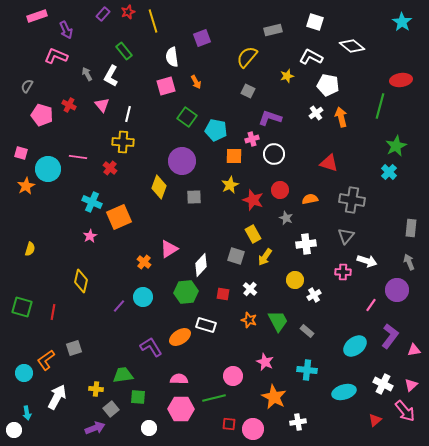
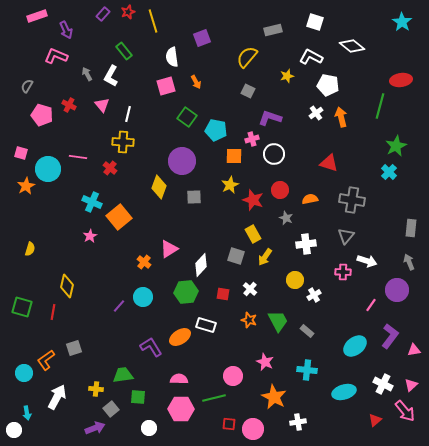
orange square at (119, 217): rotated 15 degrees counterclockwise
yellow diamond at (81, 281): moved 14 px left, 5 px down
